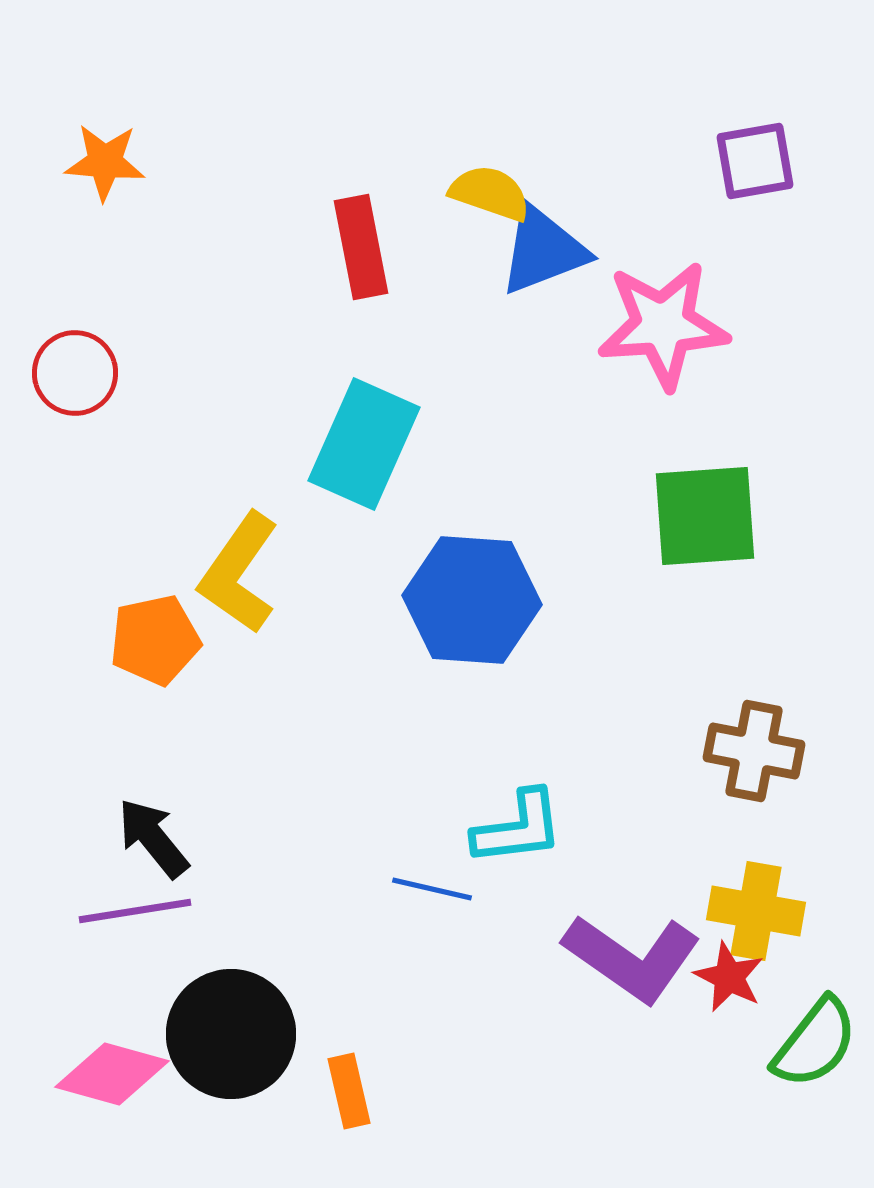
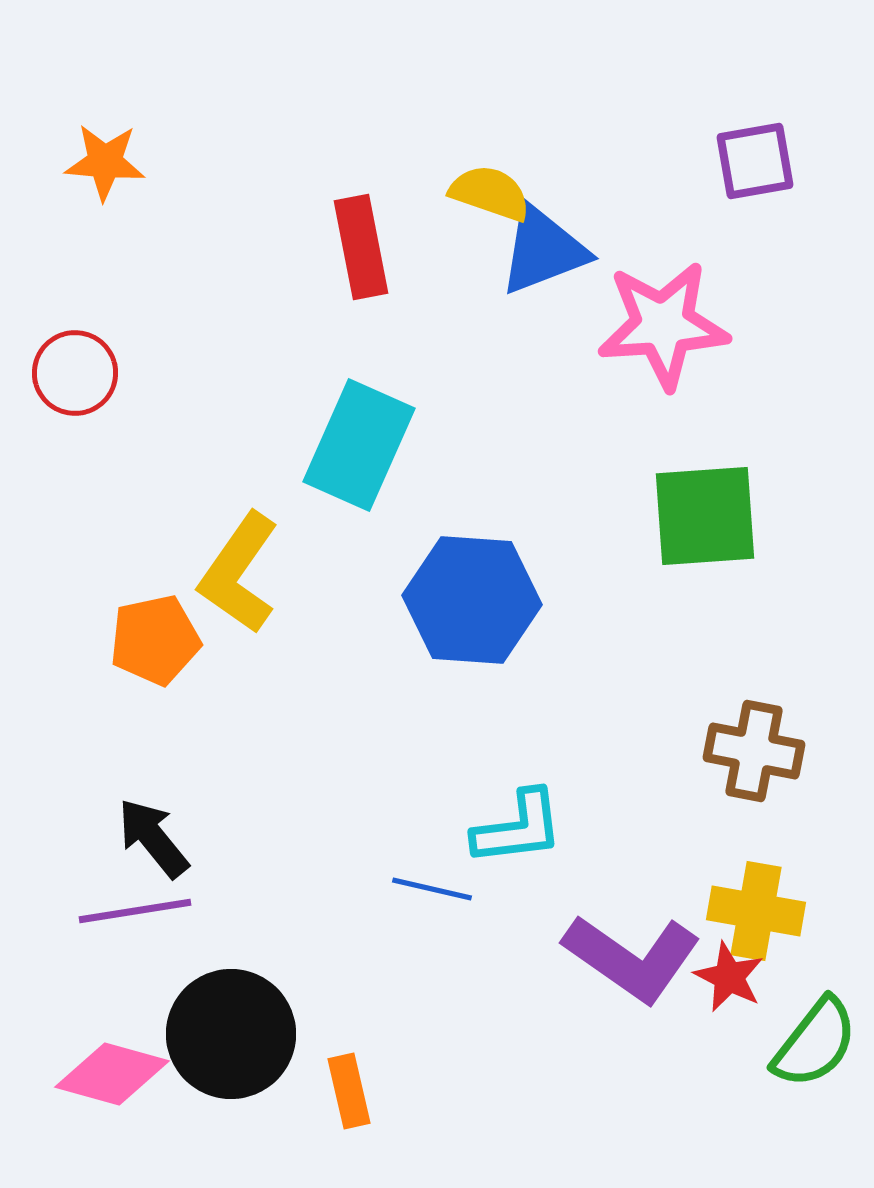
cyan rectangle: moved 5 px left, 1 px down
